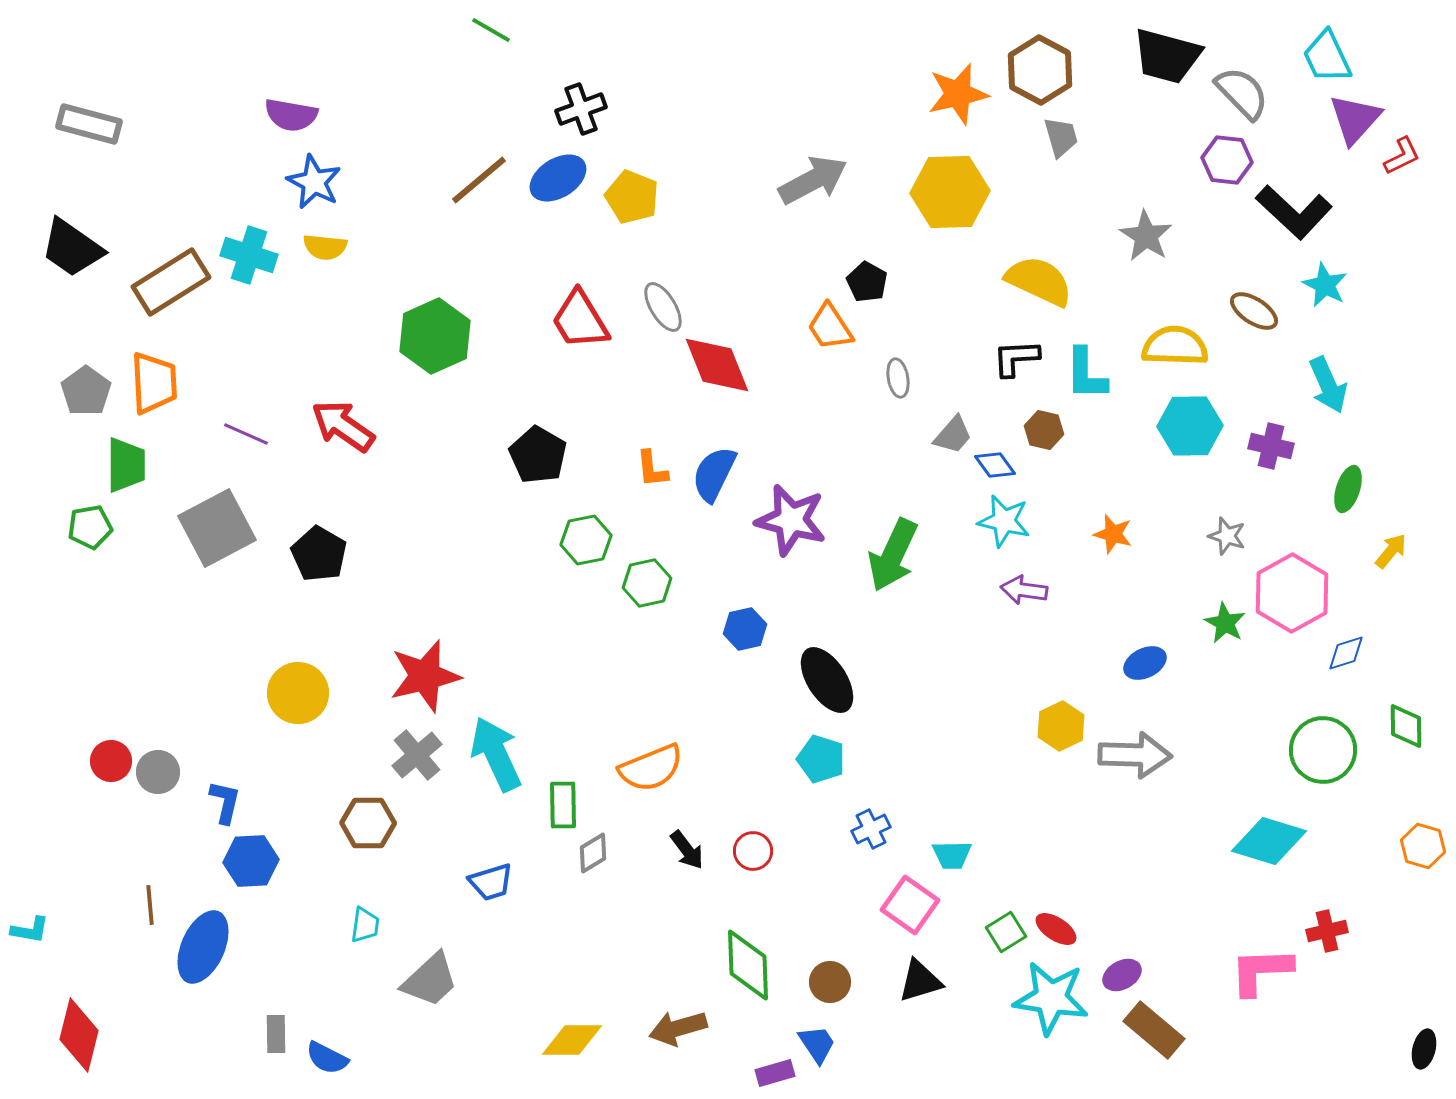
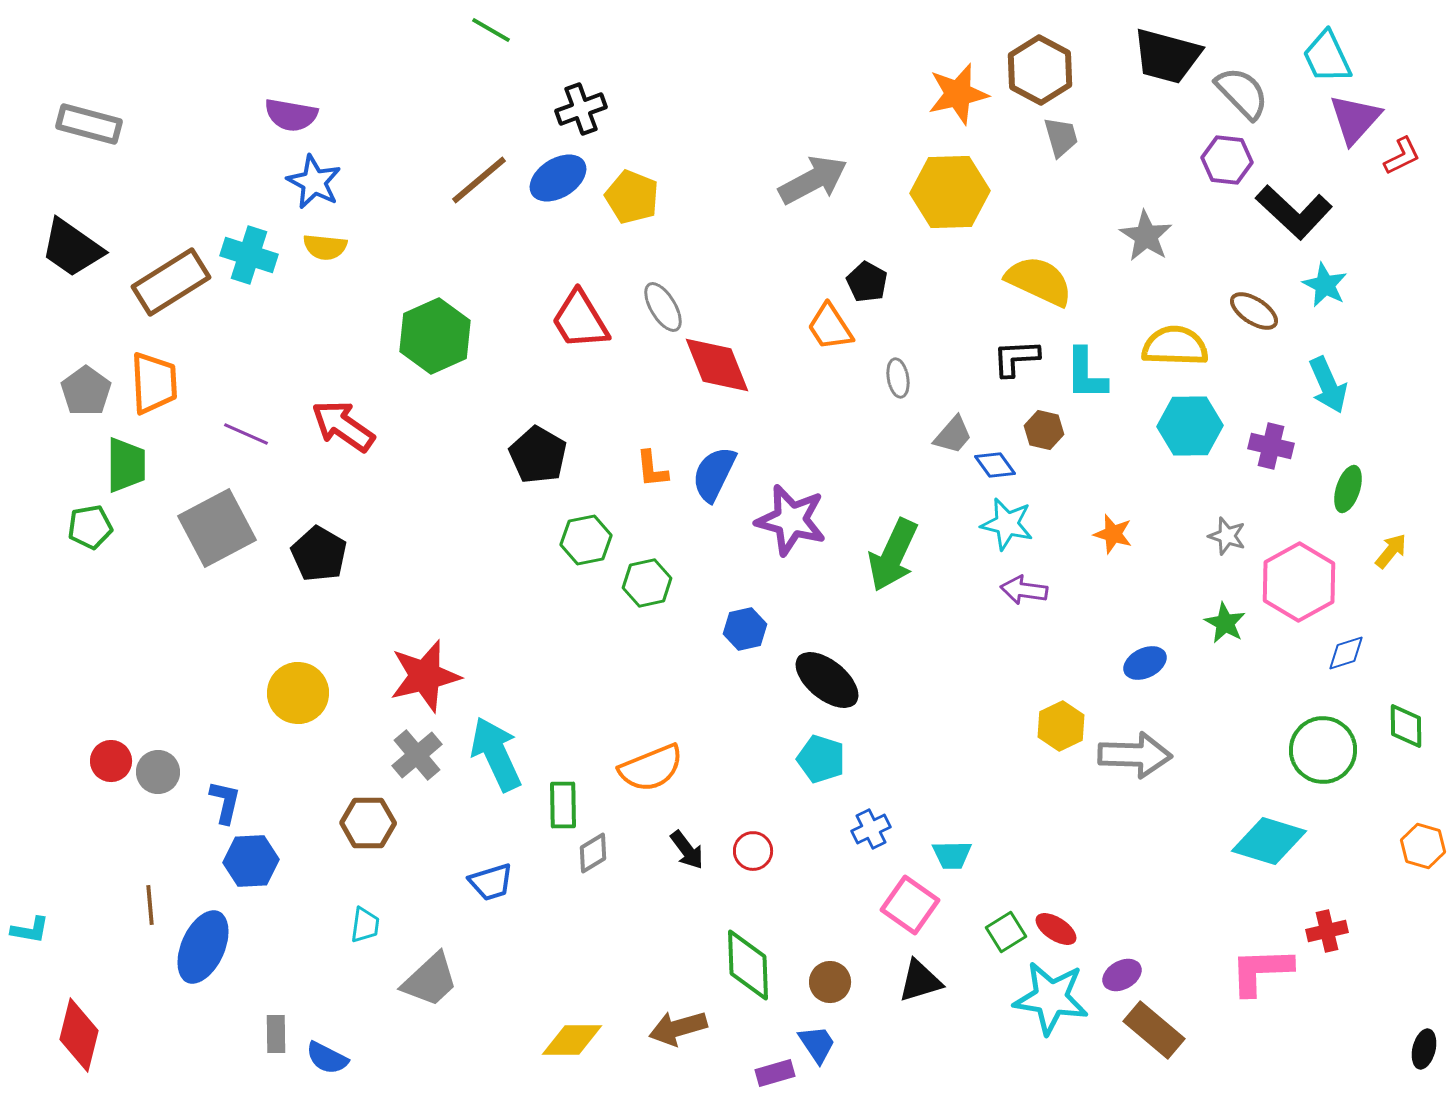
cyan star at (1004, 521): moved 3 px right, 3 px down
pink hexagon at (1292, 593): moved 7 px right, 11 px up
black ellipse at (827, 680): rotated 18 degrees counterclockwise
